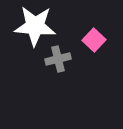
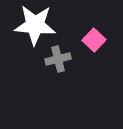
white star: moved 1 px up
